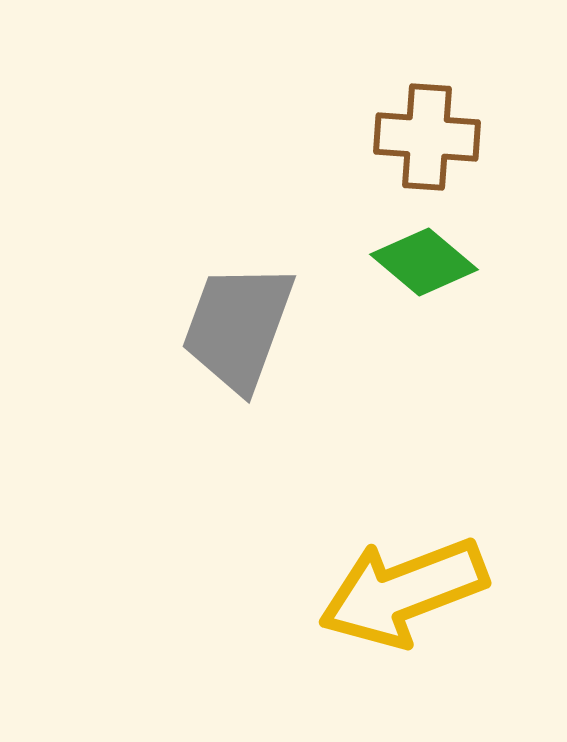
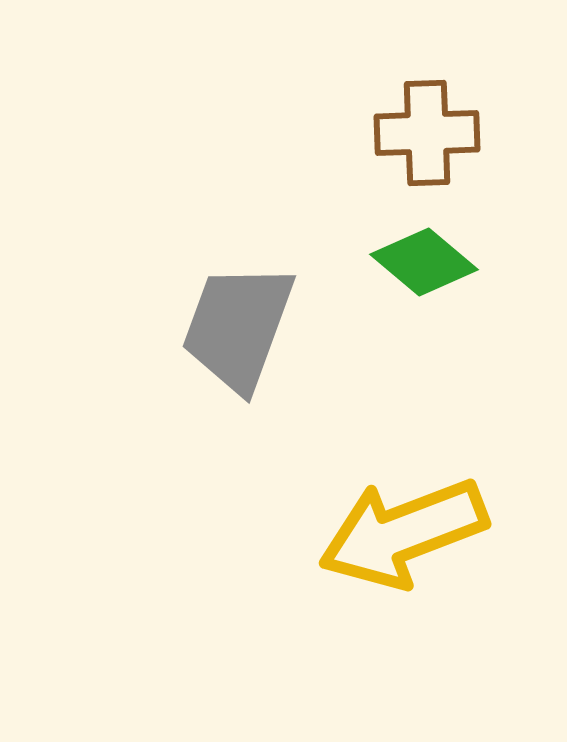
brown cross: moved 4 px up; rotated 6 degrees counterclockwise
yellow arrow: moved 59 px up
